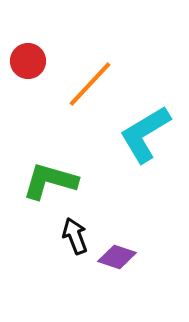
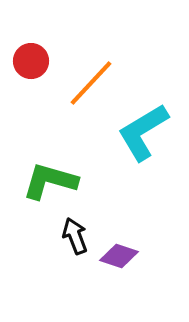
red circle: moved 3 px right
orange line: moved 1 px right, 1 px up
cyan L-shape: moved 2 px left, 2 px up
purple diamond: moved 2 px right, 1 px up
